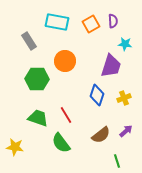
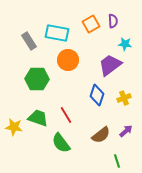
cyan rectangle: moved 11 px down
orange circle: moved 3 px right, 1 px up
purple trapezoid: moved 1 px left, 1 px up; rotated 145 degrees counterclockwise
yellow star: moved 1 px left, 20 px up
